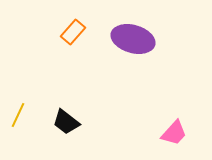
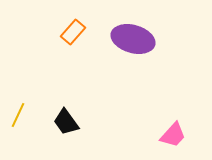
black trapezoid: rotated 16 degrees clockwise
pink trapezoid: moved 1 px left, 2 px down
